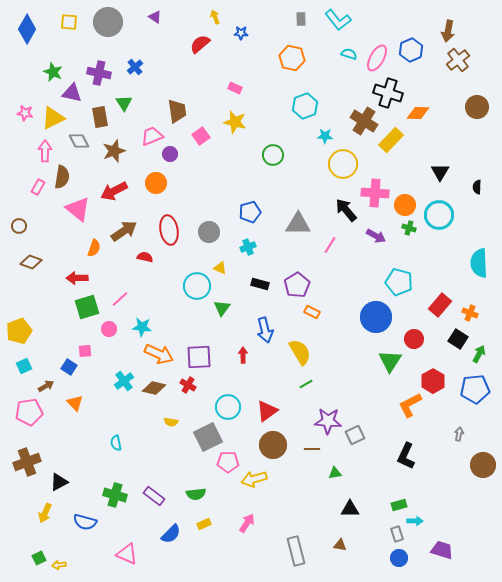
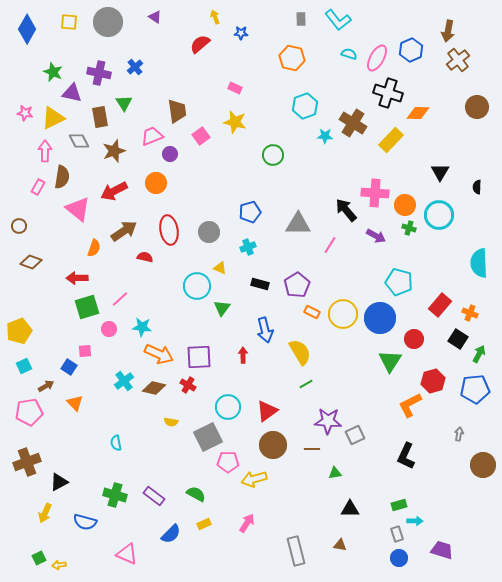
brown cross at (364, 121): moved 11 px left, 2 px down
yellow circle at (343, 164): moved 150 px down
blue circle at (376, 317): moved 4 px right, 1 px down
red hexagon at (433, 381): rotated 15 degrees clockwise
green semicircle at (196, 494): rotated 144 degrees counterclockwise
